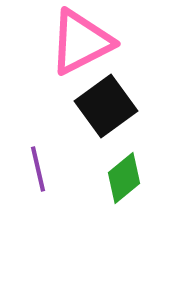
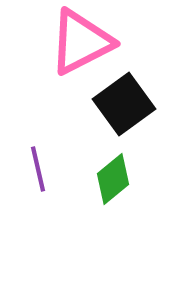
black square: moved 18 px right, 2 px up
green diamond: moved 11 px left, 1 px down
